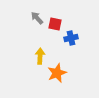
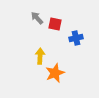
blue cross: moved 5 px right
orange star: moved 2 px left
